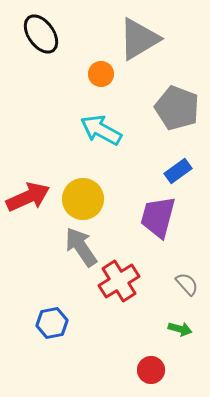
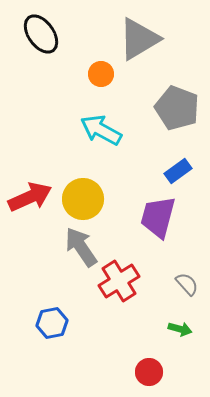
red arrow: moved 2 px right
red circle: moved 2 px left, 2 px down
